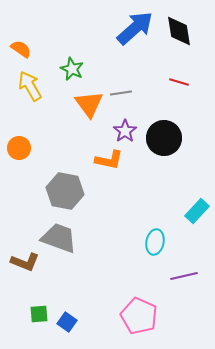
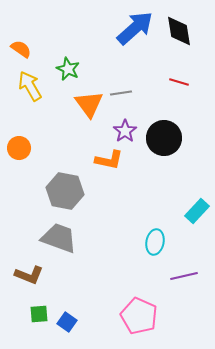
green star: moved 4 px left
brown L-shape: moved 4 px right, 13 px down
